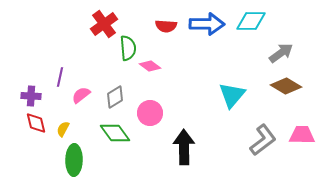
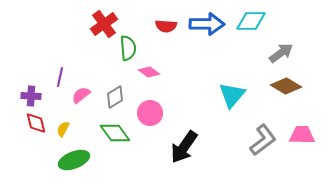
pink diamond: moved 1 px left, 6 px down
black arrow: rotated 144 degrees counterclockwise
green ellipse: rotated 68 degrees clockwise
